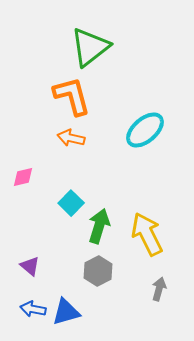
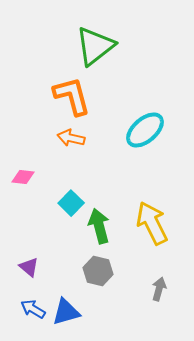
green triangle: moved 5 px right, 1 px up
pink diamond: rotated 20 degrees clockwise
green arrow: rotated 32 degrees counterclockwise
yellow arrow: moved 5 px right, 11 px up
purple triangle: moved 1 px left, 1 px down
gray hexagon: rotated 20 degrees counterclockwise
blue arrow: rotated 20 degrees clockwise
